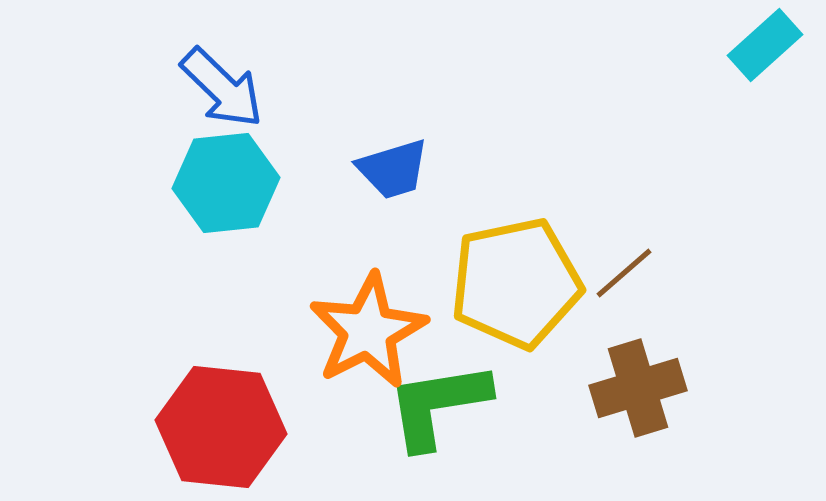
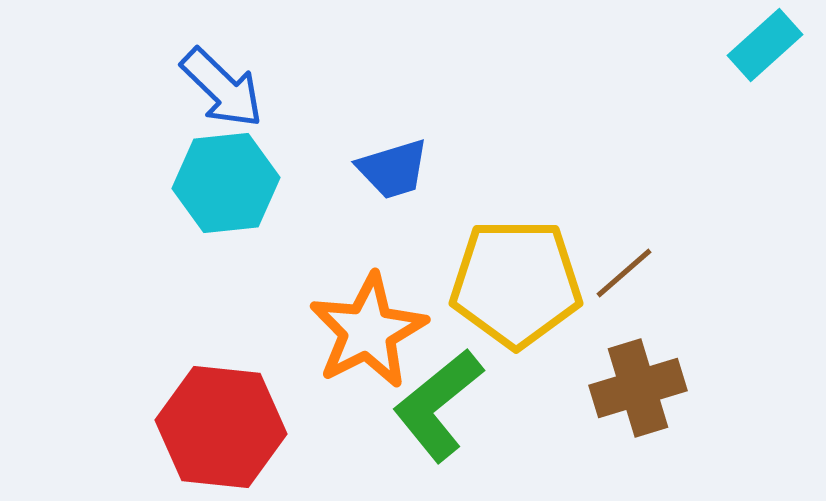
yellow pentagon: rotated 12 degrees clockwise
green L-shape: rotated 30 degrees counterclockwise
